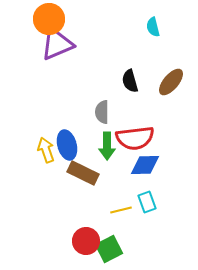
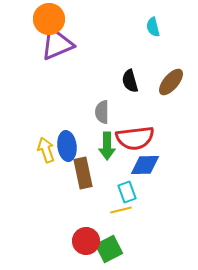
blue ellipse: moved 1 px down; rotated 8 degrees clockwise
brown rectangle: rotated 52 degrees clockwise
cyan rectangle: moved 20 px left, 10 px up
